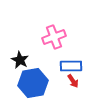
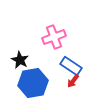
blue rectangle: rotated 35 degrees clockwise
red arrow: rotated 72 degrees clockwise
